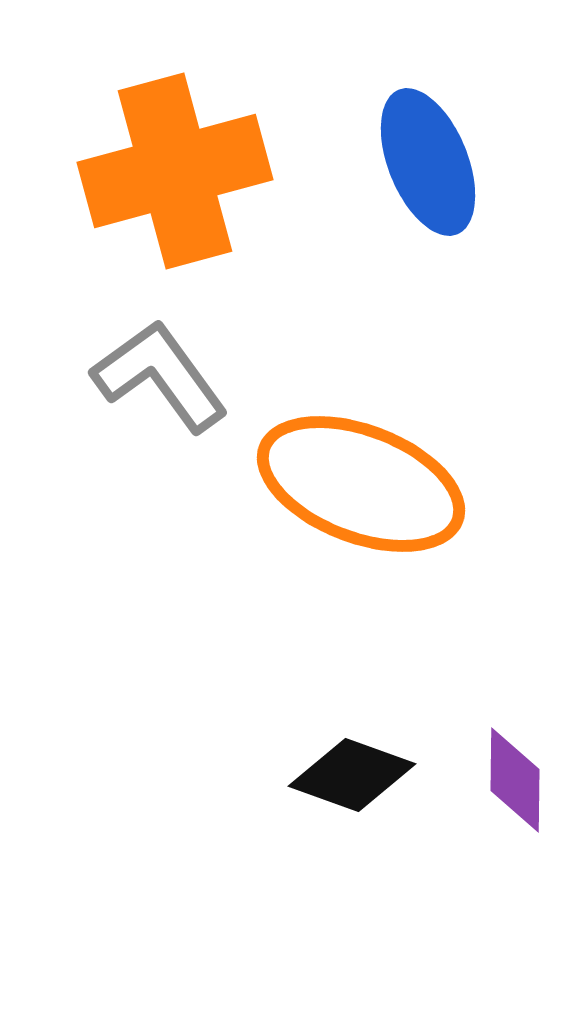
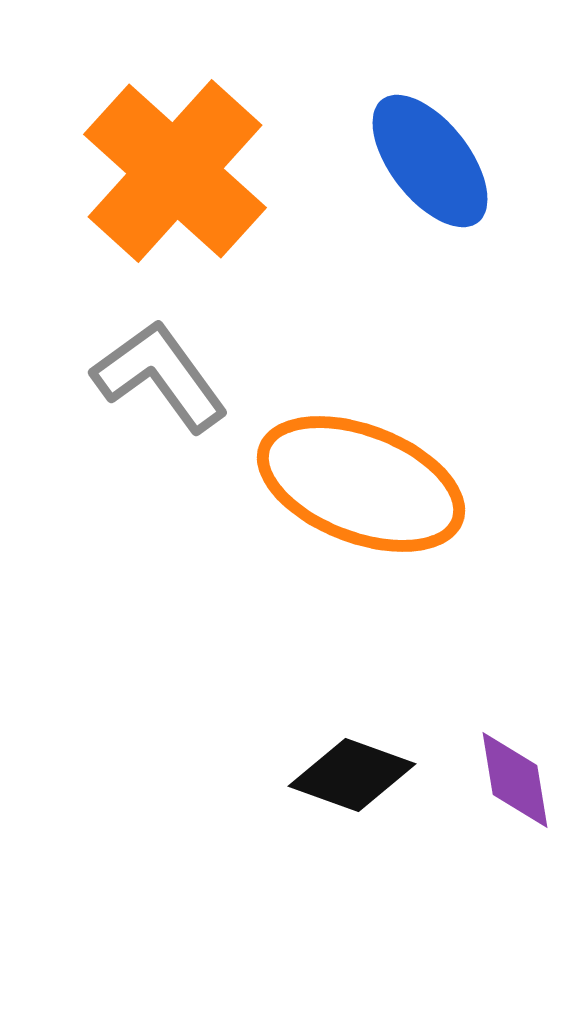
blue ellipse: moved 2 px right, 1 px up; rotated 16 degrees counterclockwise
orange cross: rotated 33 degrees counterclockwise
purple diamond: rotated 10 degrees counterclockwise
